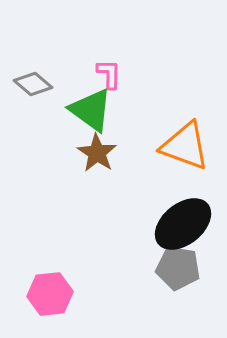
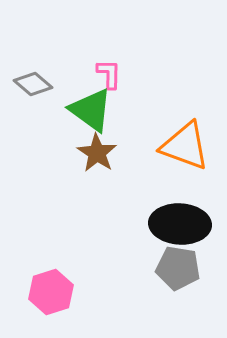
black ellipse: moved 3 px left; rotated 42 degrees clockwise
pink hexagon: moved 1 px right, 2 px up; rotated 12 degrees counterclockwise
